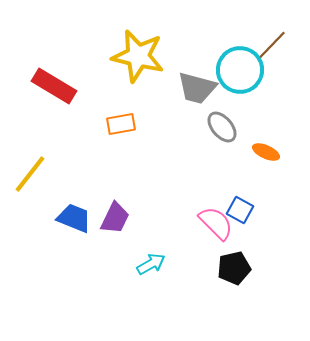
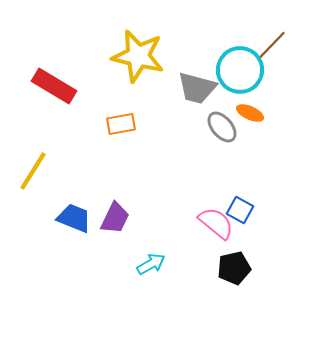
orange ellipse: moved 16 px left, 39 px up
yellow line: moved 3 px right, 3 px up; rotated 6 degrees counterclockwise
pink semicircle: rotated 6 degrees counterclockwise
